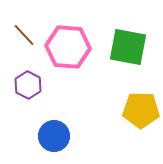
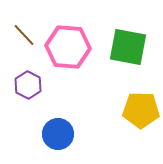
blue circle: moved 4 px right, 2 px up
